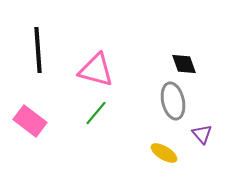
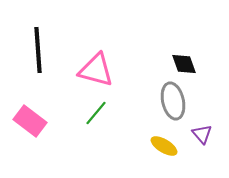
yellow ellipse: moved 7 px up
